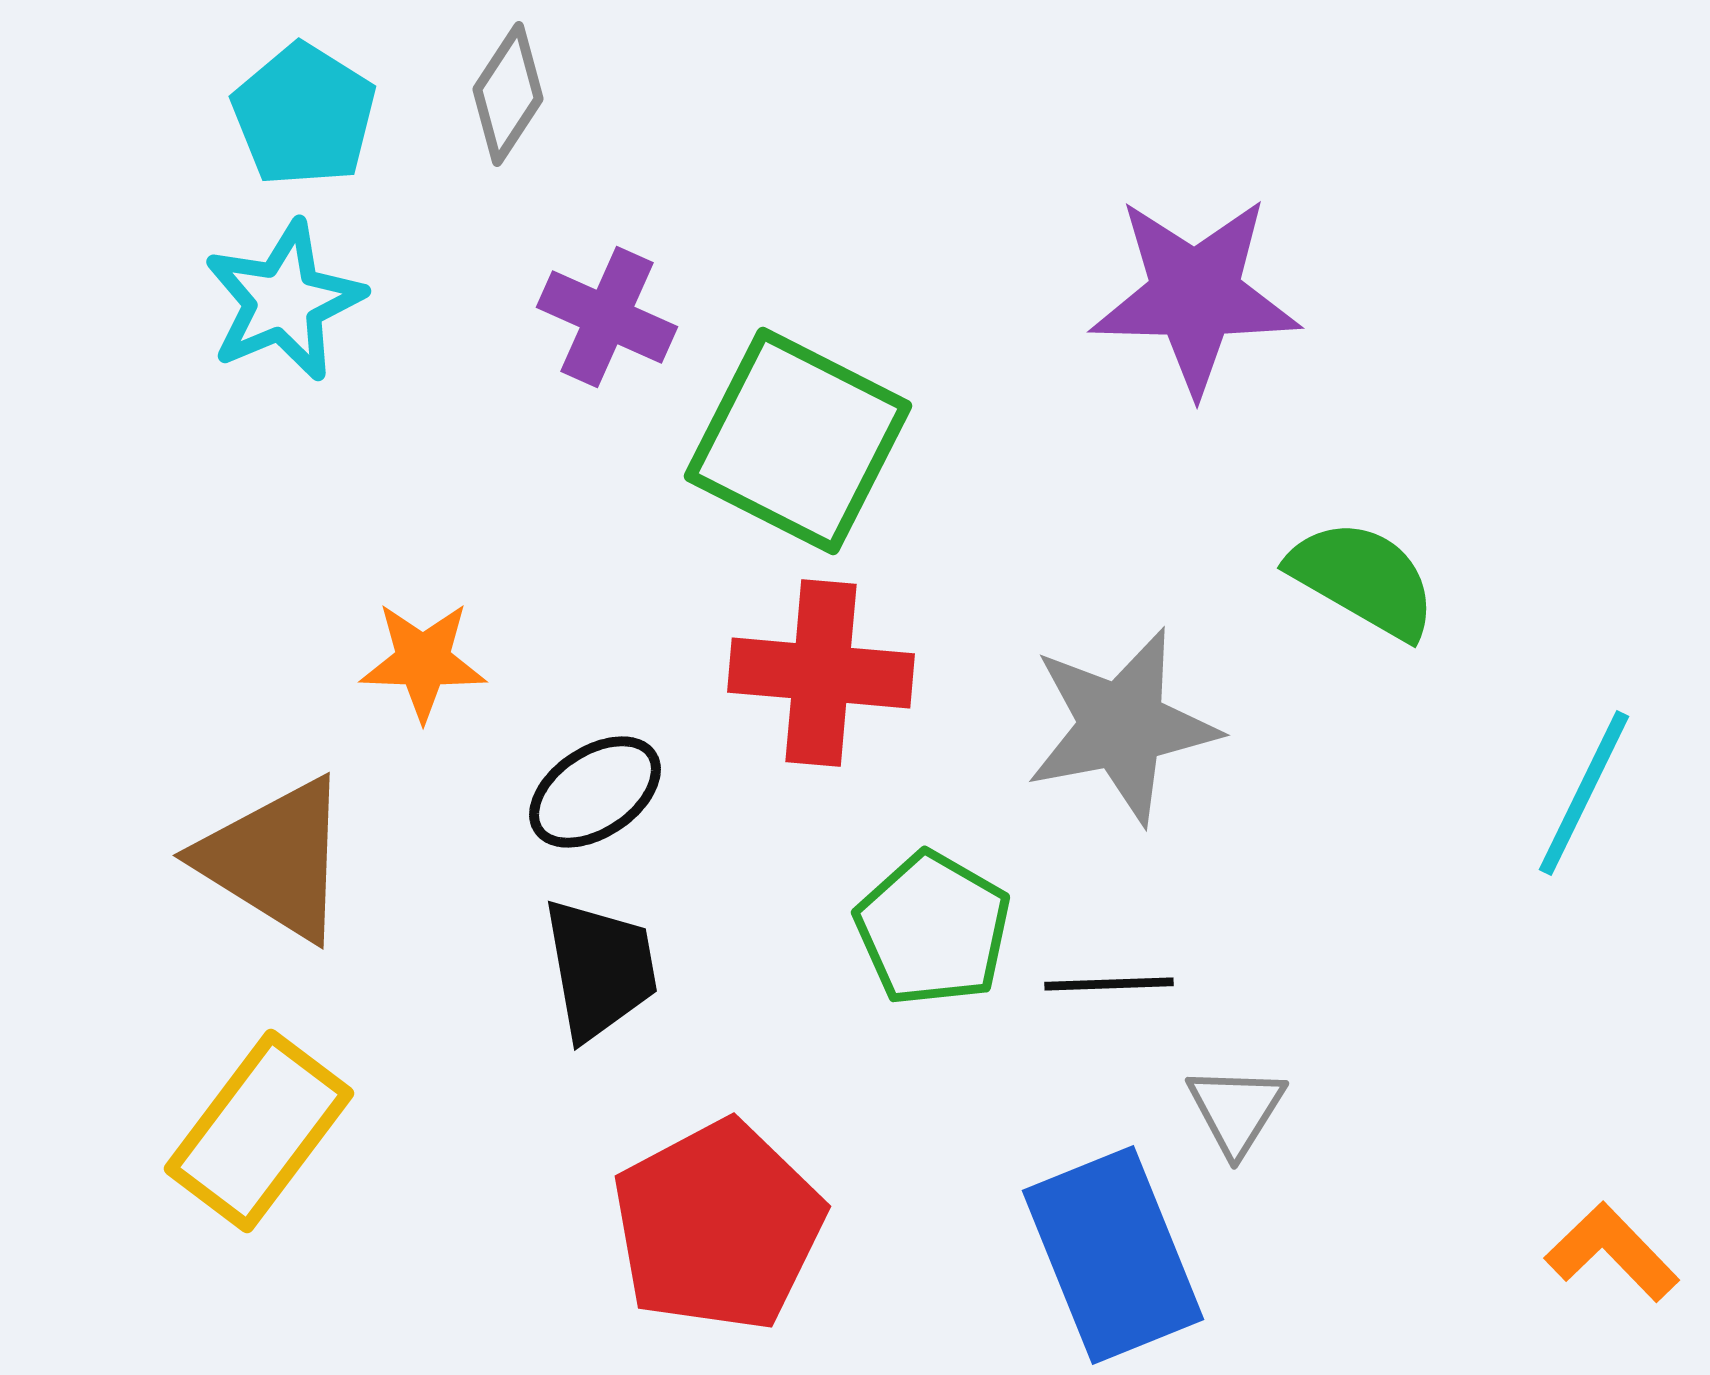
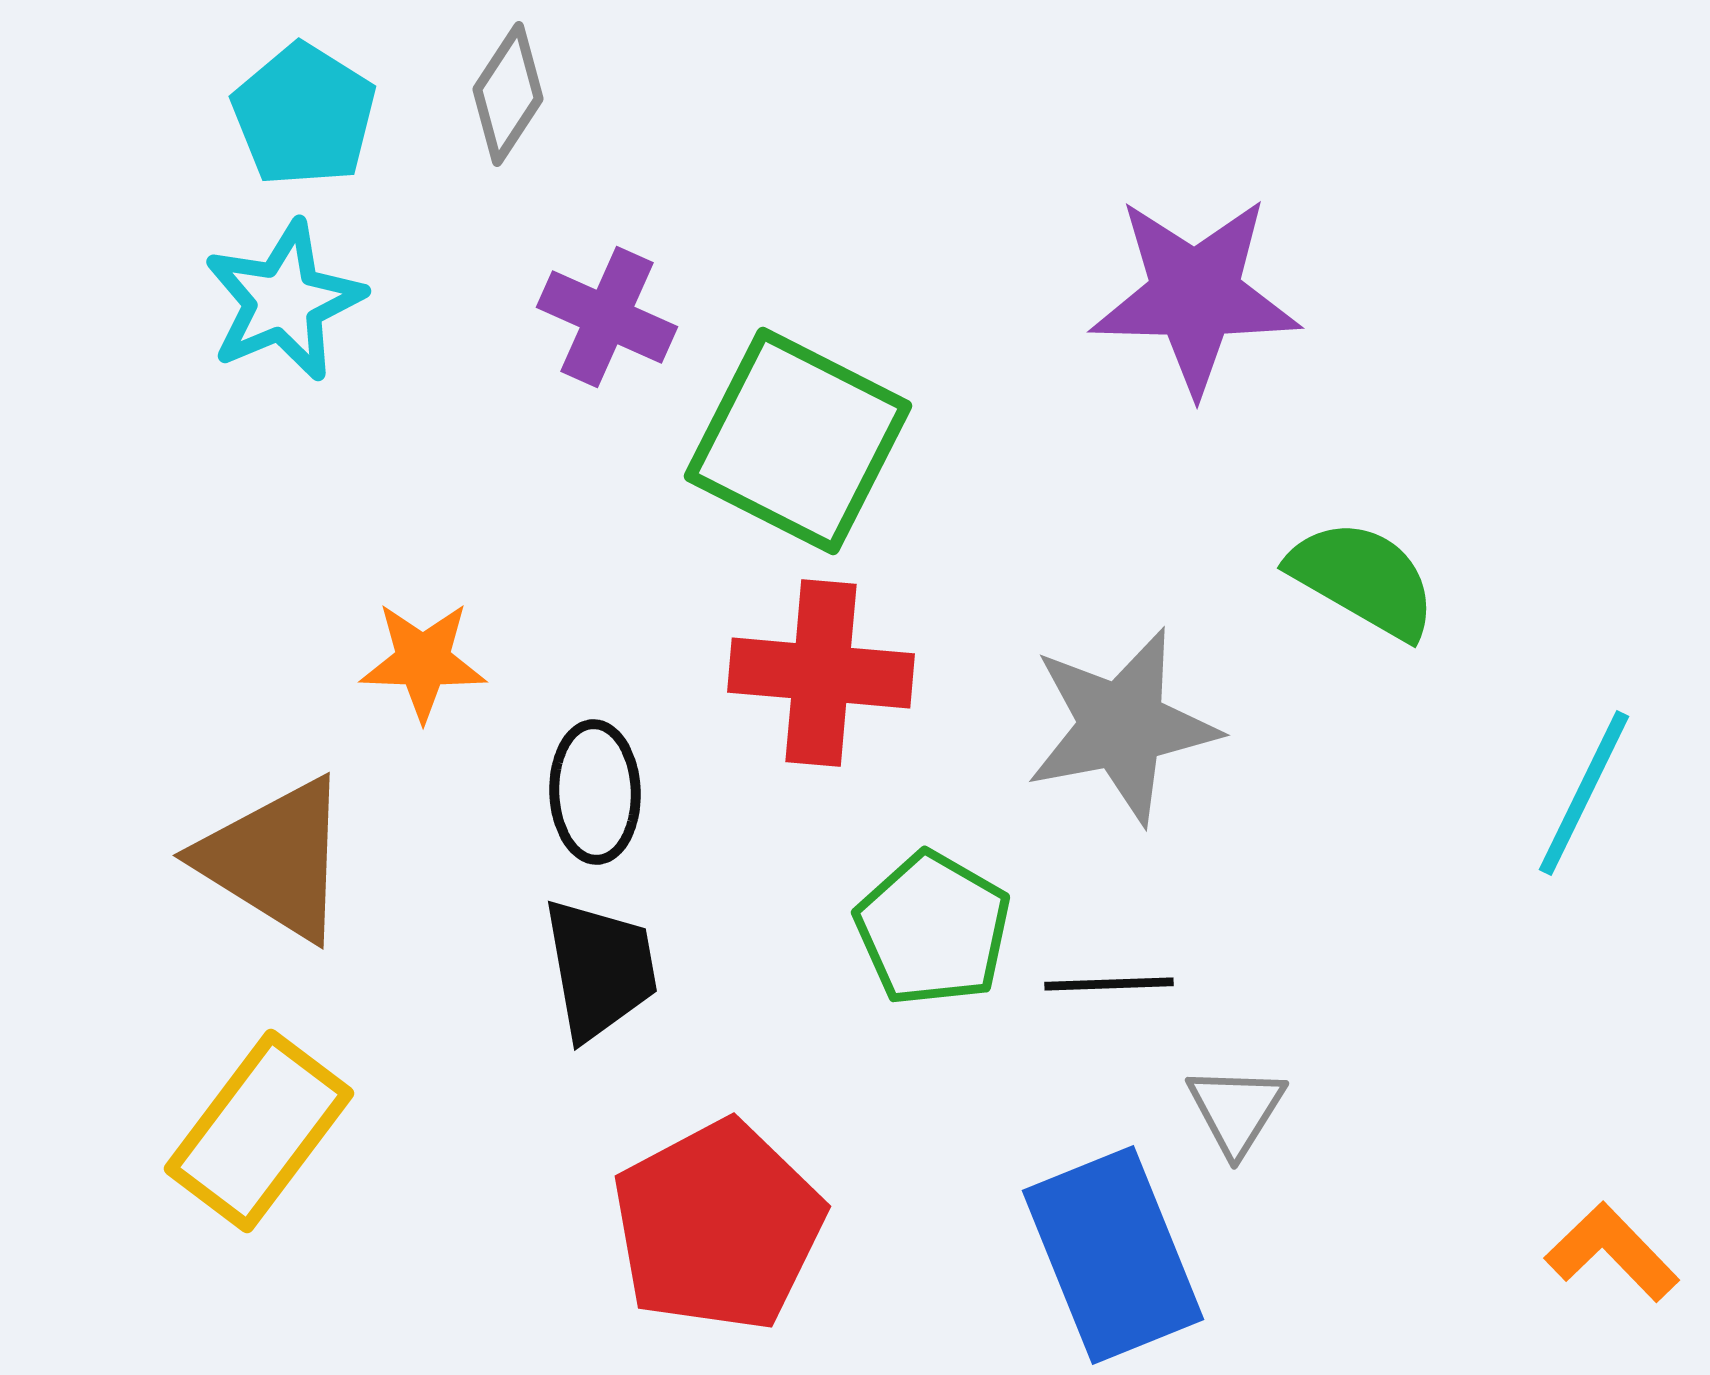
black ellipse: rotated 58 degrees counterclockwise
